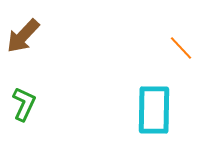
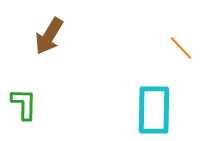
brown arrow: moved 26 px right; rotated 12 degrees counterclockwise
green L-shape: rotated 24 degrees counterclockwise
